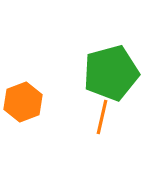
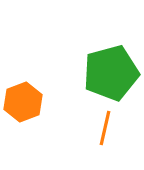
orange line: moved 3 px right, 11 px down
